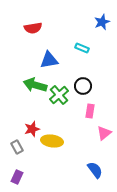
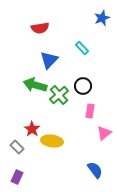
blue star: moved 4 px up
red semicircle: moved 7 px right
cyan rectangle: rotated 24 degrees clockwise
blue triangle: rotated 36 degrees counterclockwise
red star: rotated 21 degrees counterclockwise
gray rectangle: rotated 16 degrees counterclockwise
